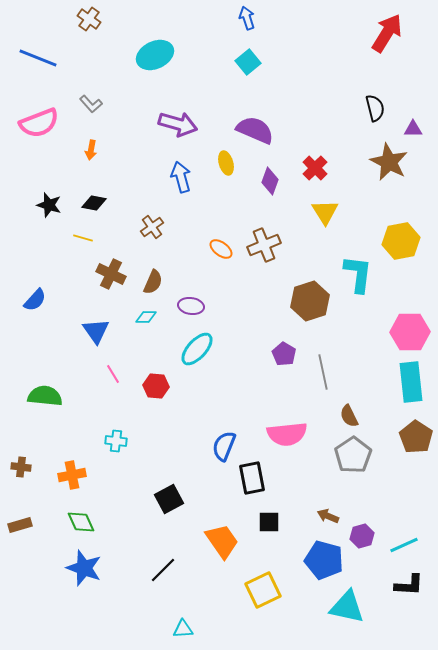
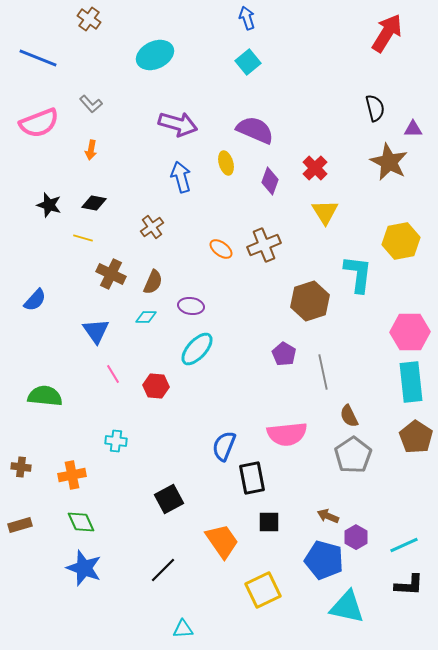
purple hexagon at (362, 536): moved 6 px left, 1 px down; rotated 15 degrees counterclockwise
